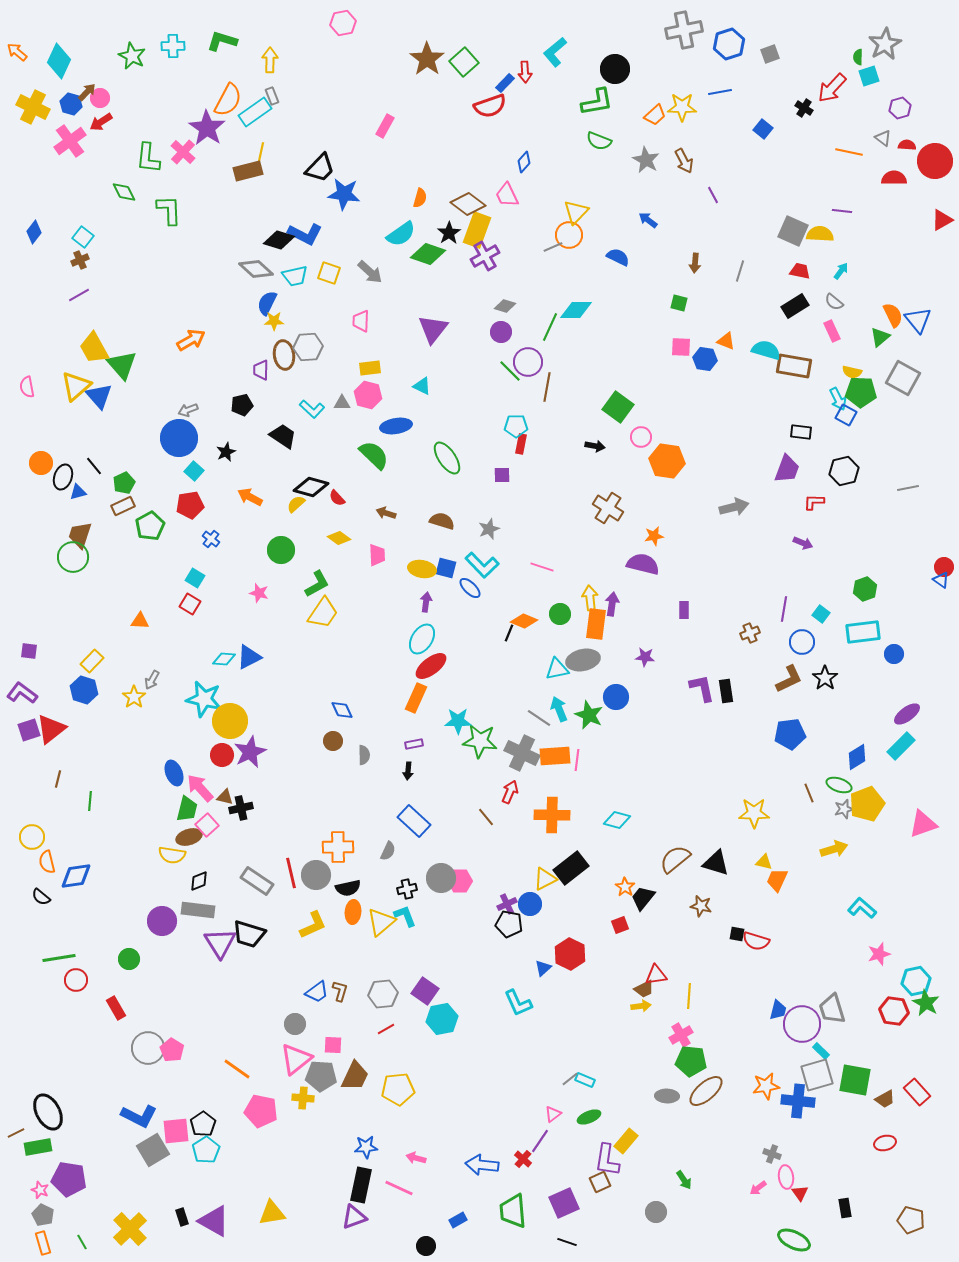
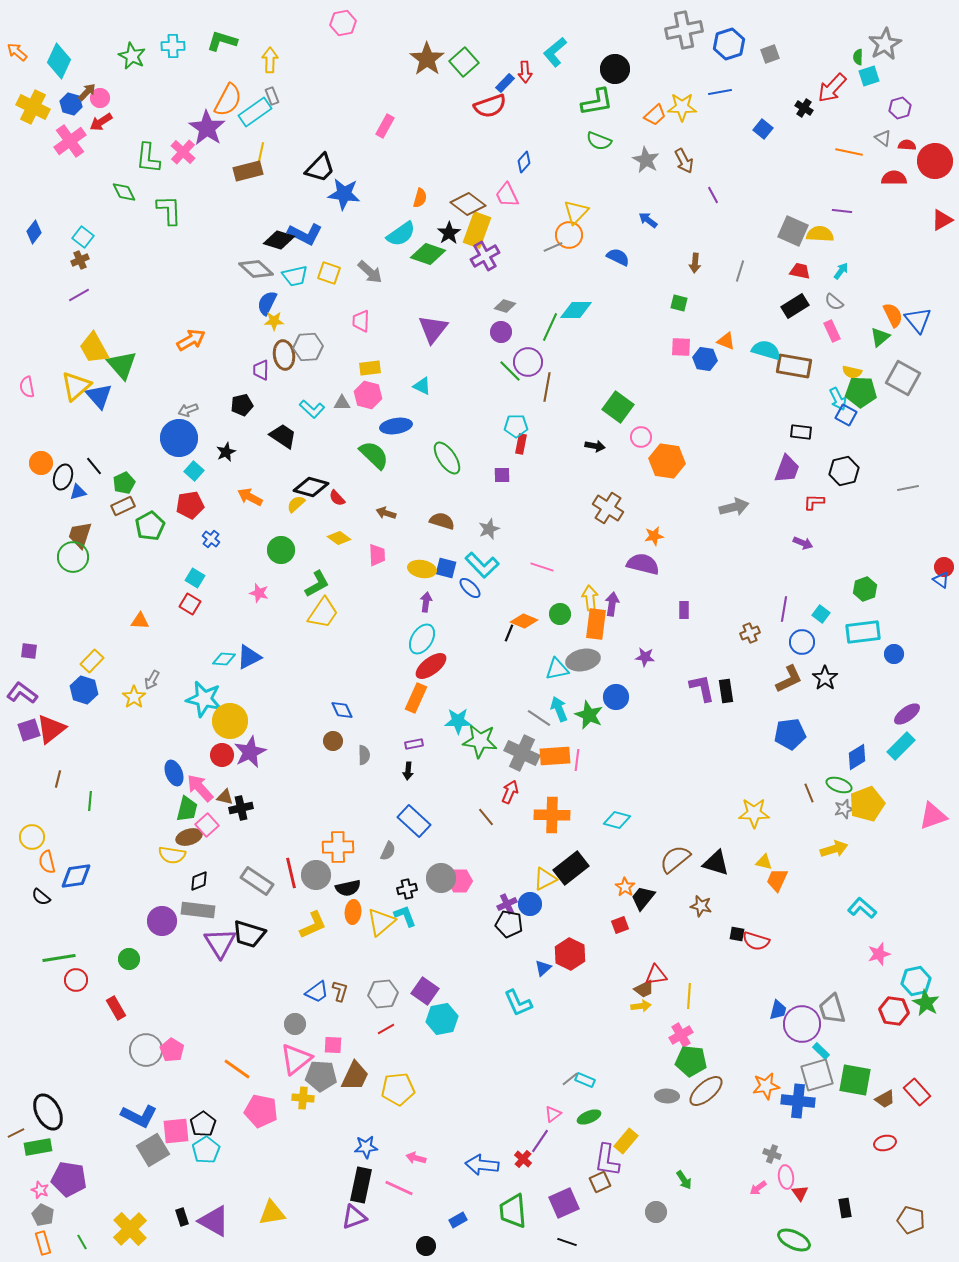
pink triangle at (923, 824): moved 10 px right, 8 px up
gray circle at (148, 1048): moved 2 px left, 2 px down
